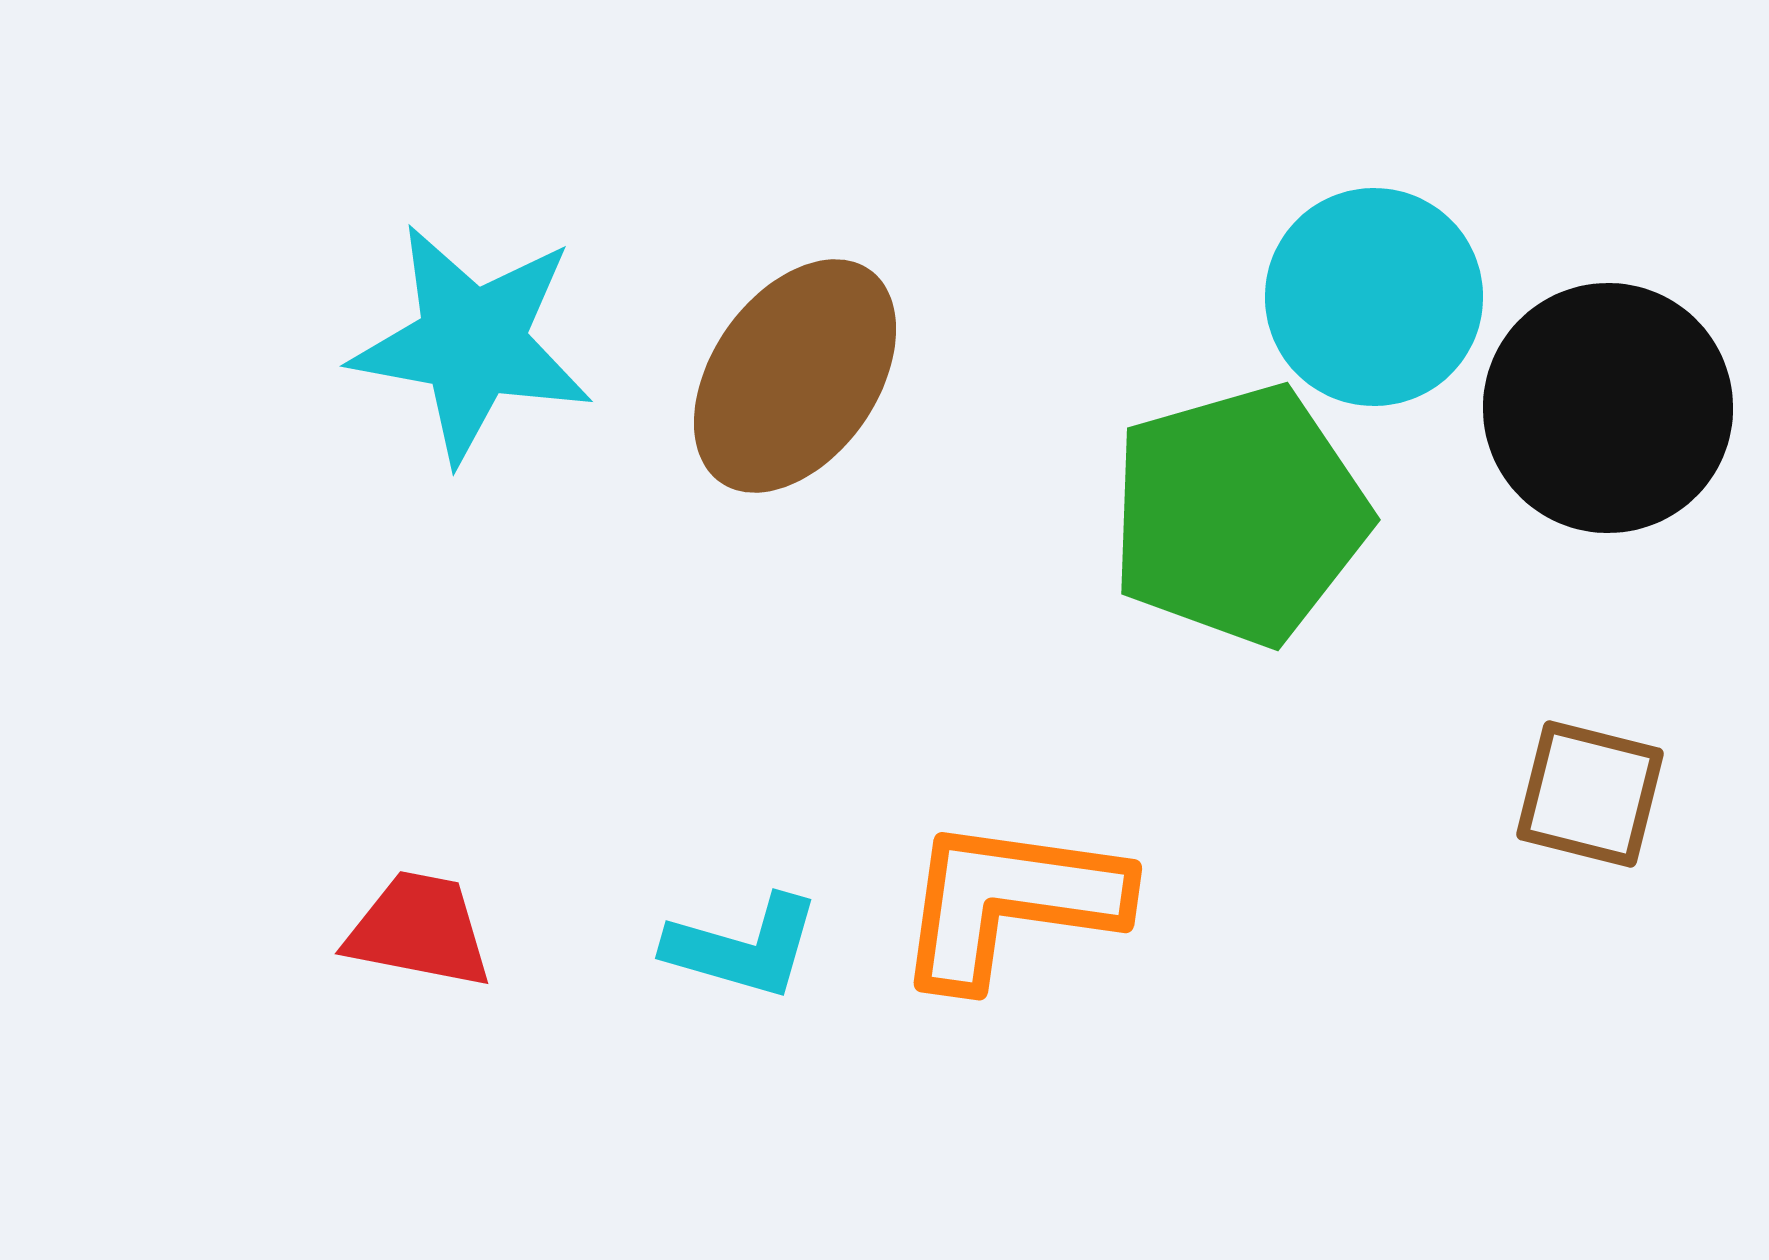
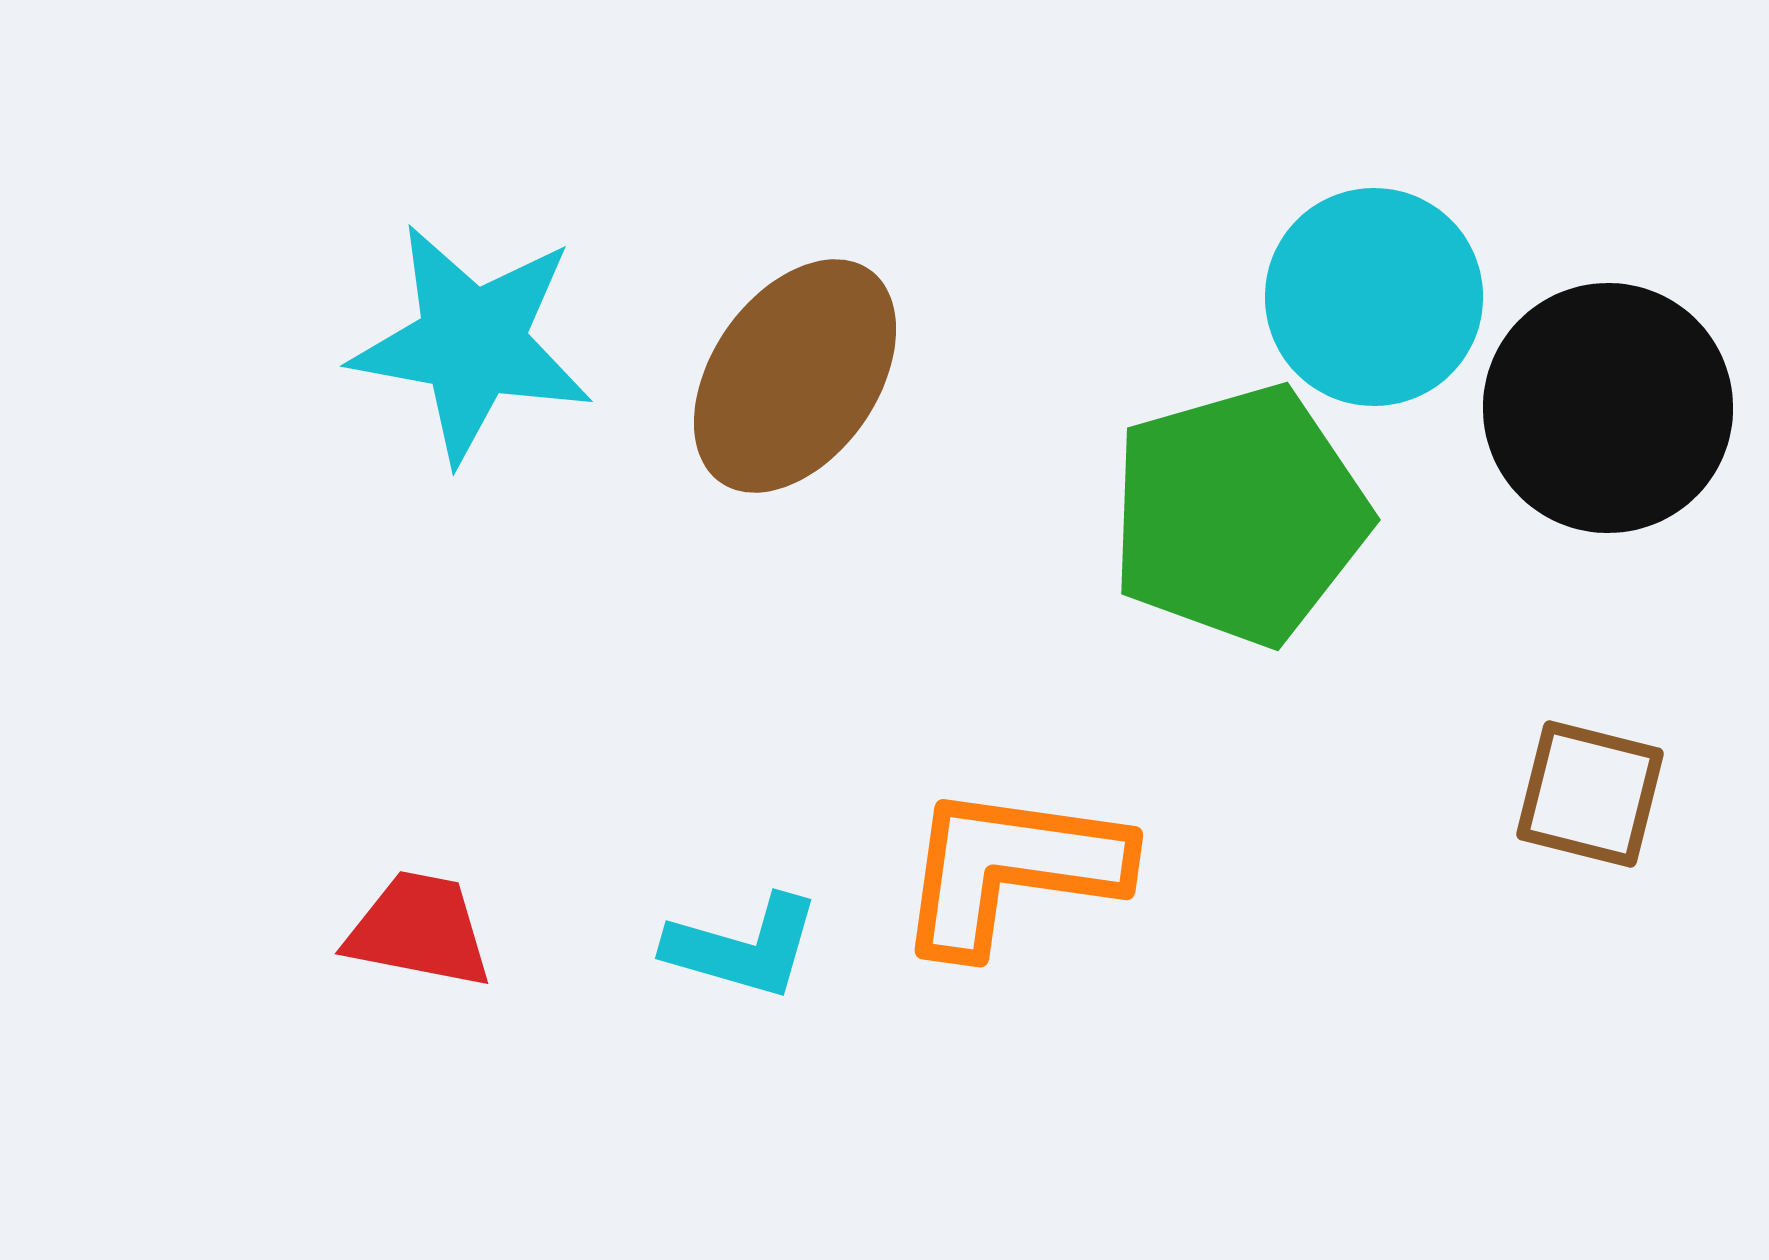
orange L-shape: moved 1 px right, 33 px up
